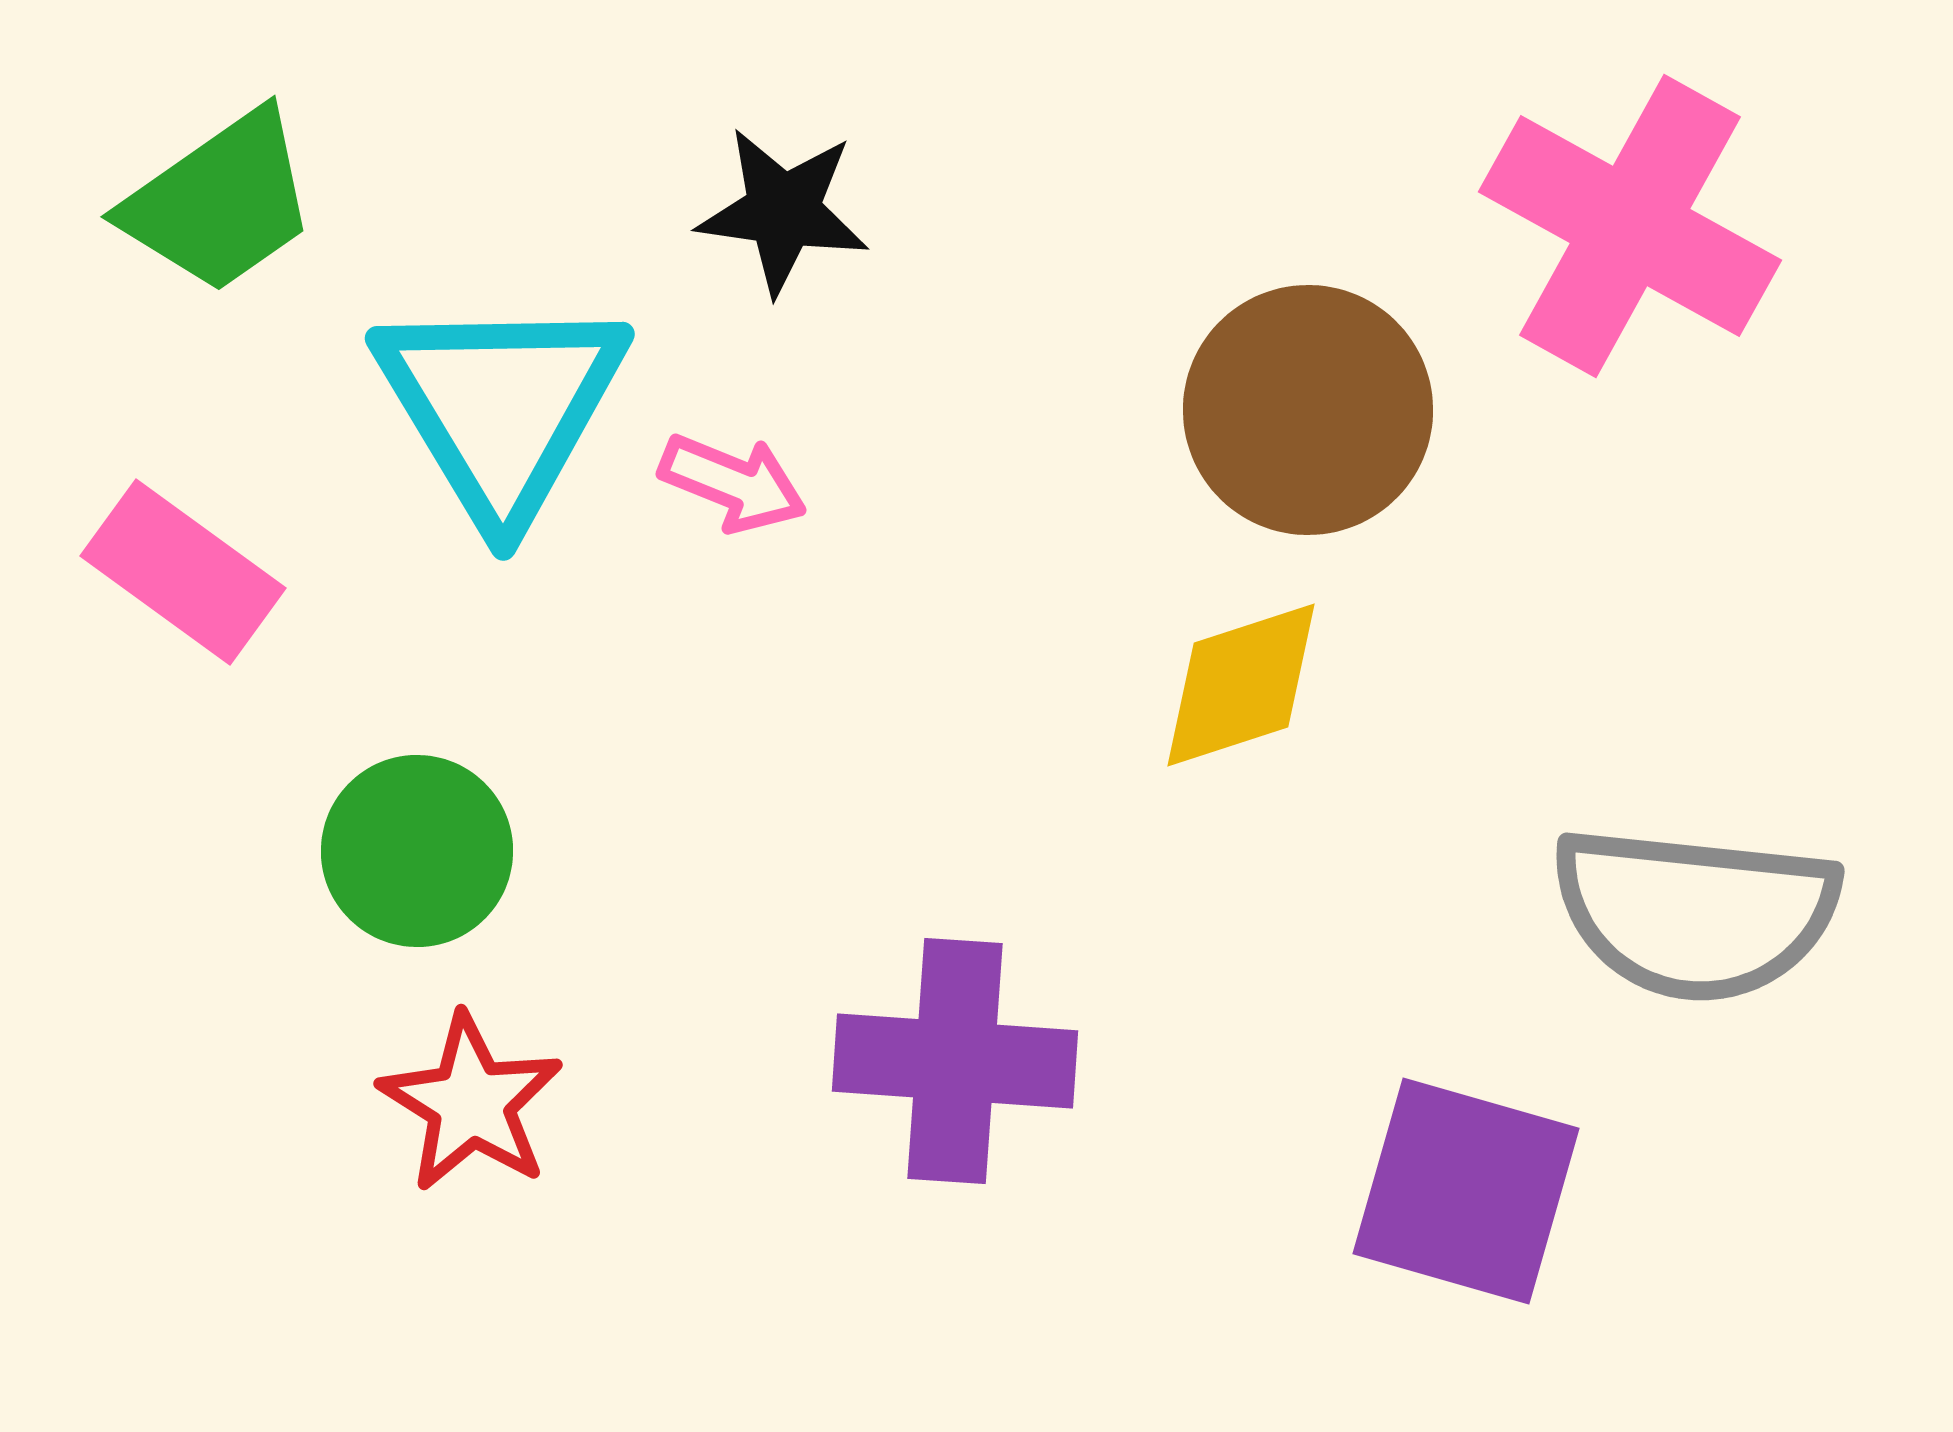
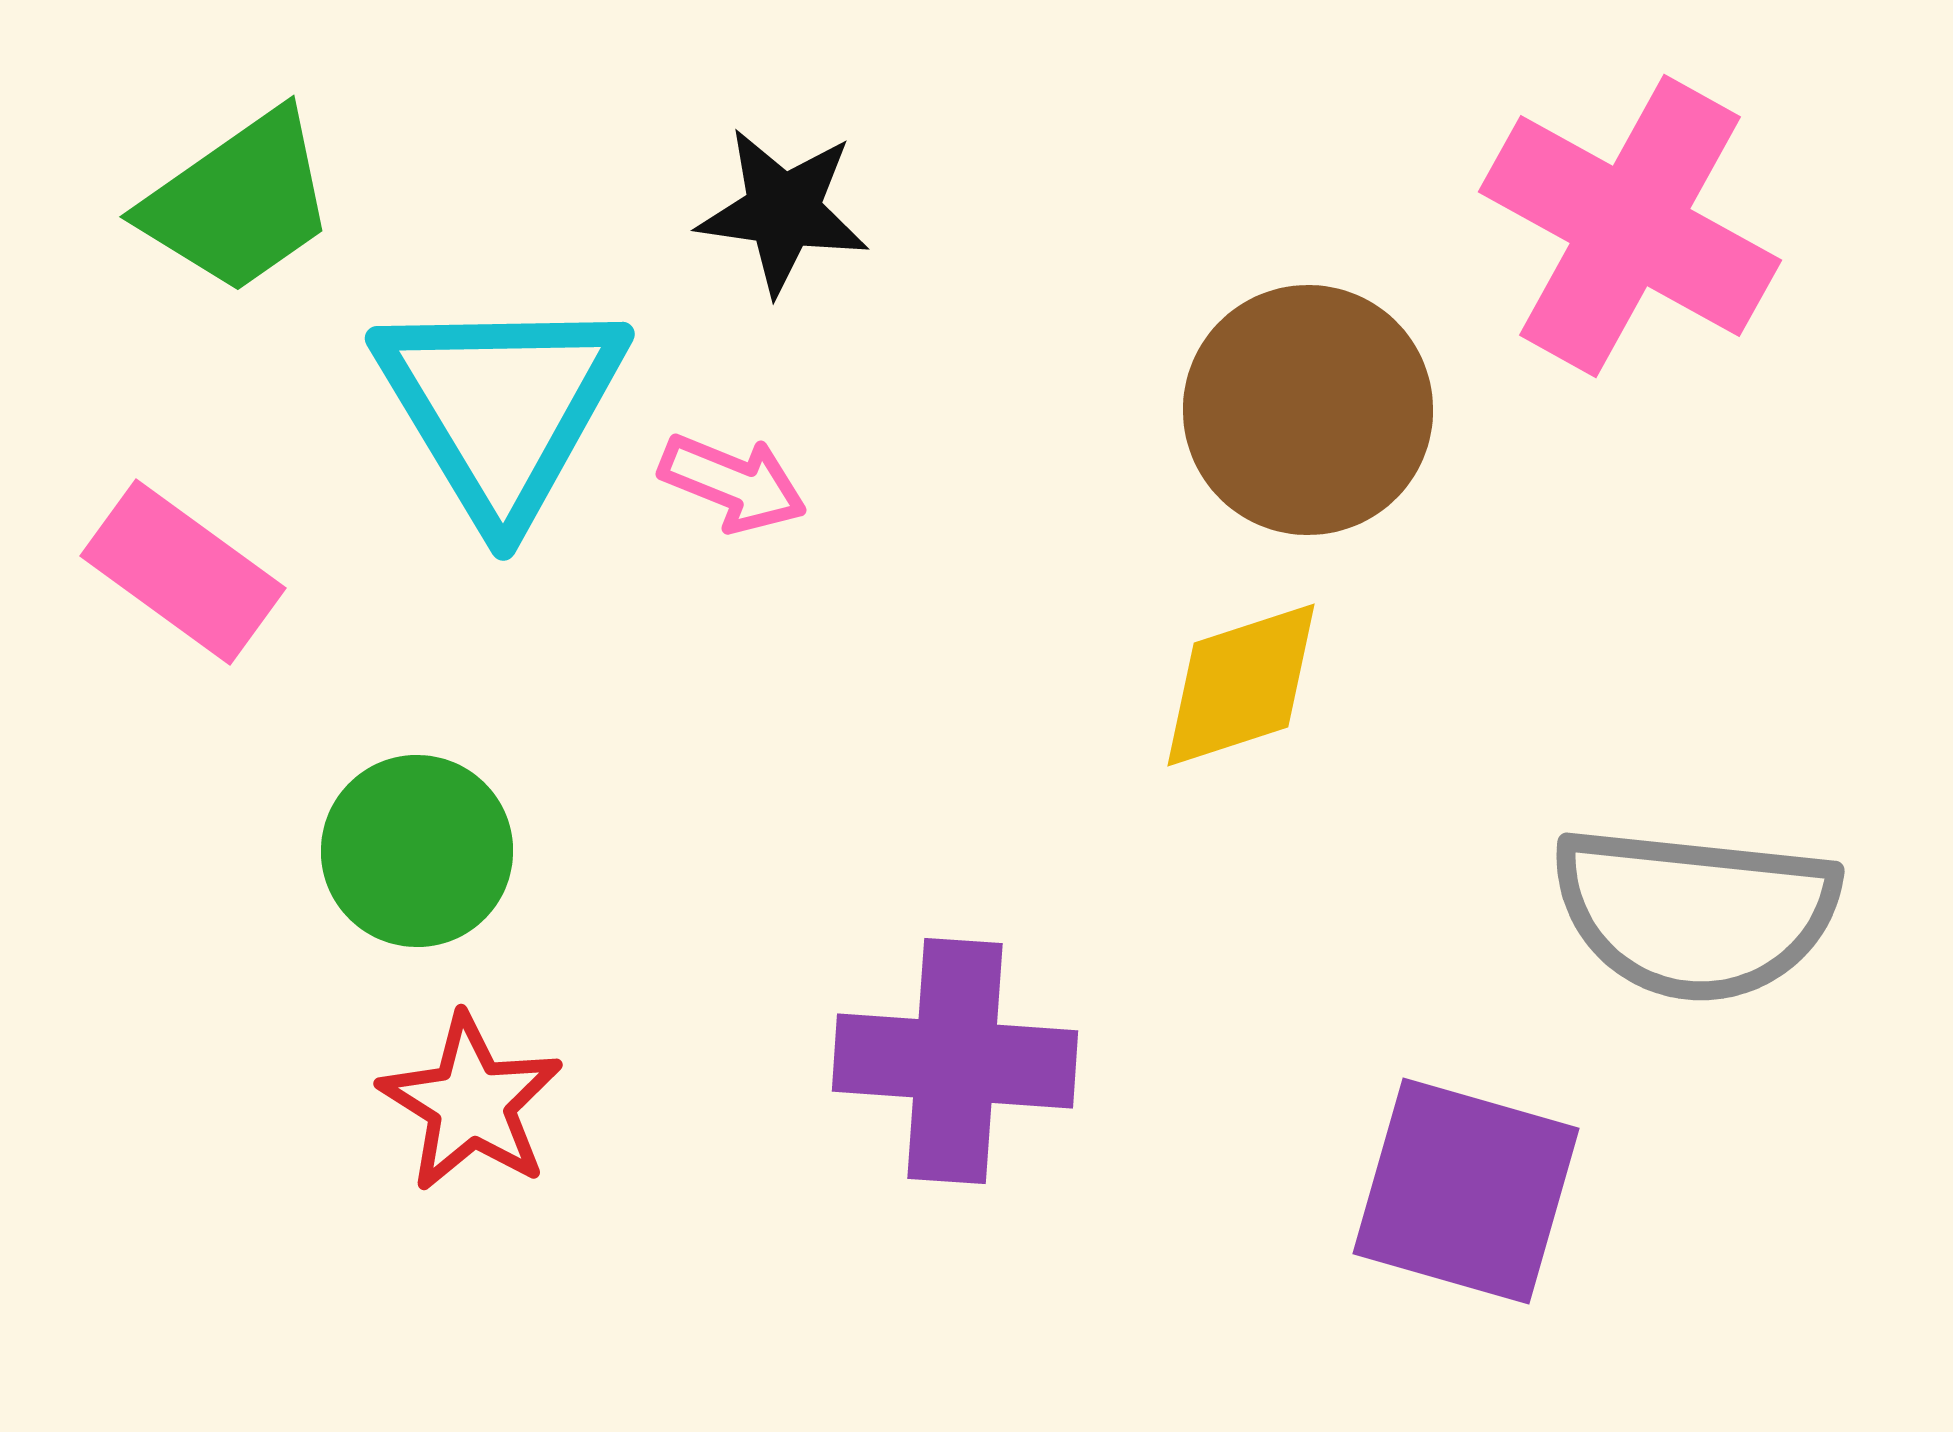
green trapezoid: moved 19 px right
